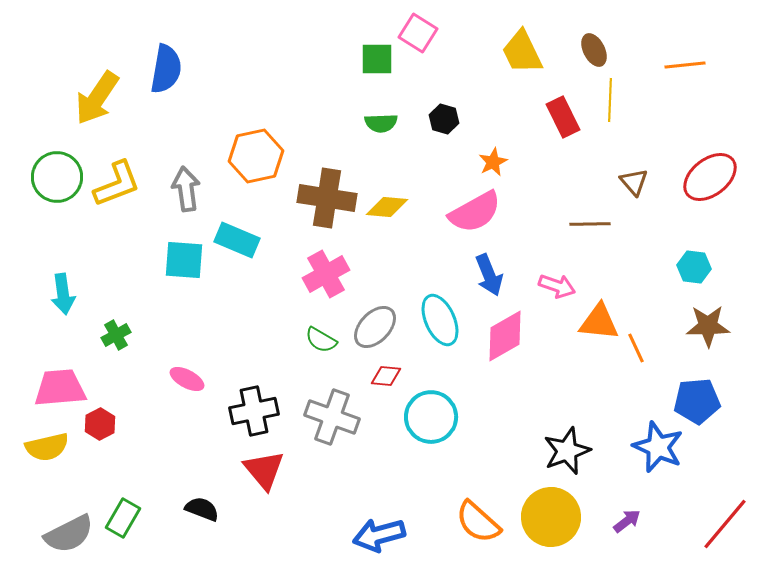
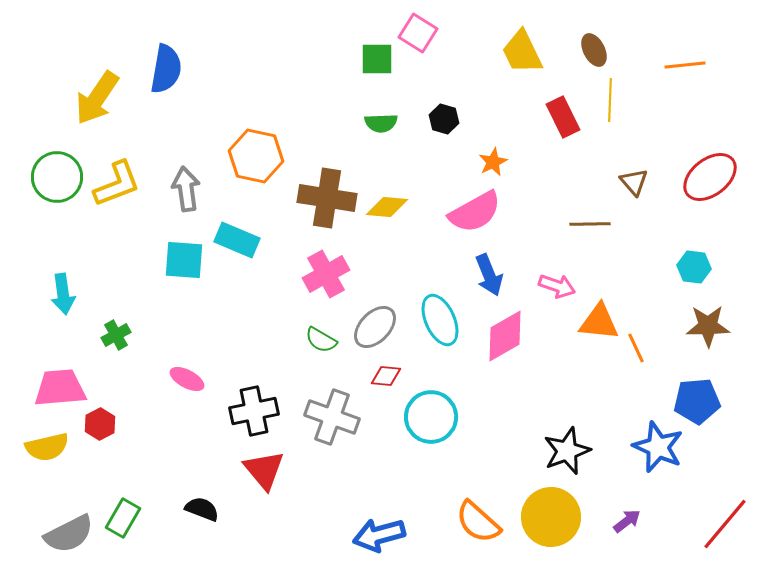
orange hexagon at (256, 156): rotated 24 degrees clockwise
